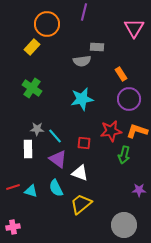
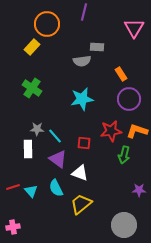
cyan triangle: rotated 32 degrees clockwise
